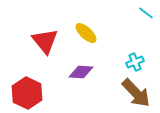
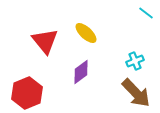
cyan cross: moved 1 px up
purple diamond: rotated 40 degrees counterclockwise
red hexagon: rotated 12 degrees clockwise
